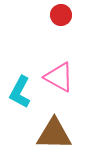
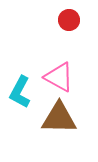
red circle: moved 8 px right, 5 px down
brown triangle: moved 5 px right, 16 px up
